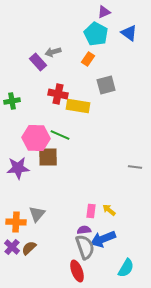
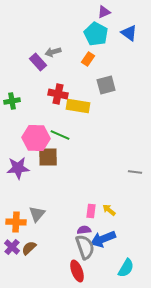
gray line: moved 5 px down
